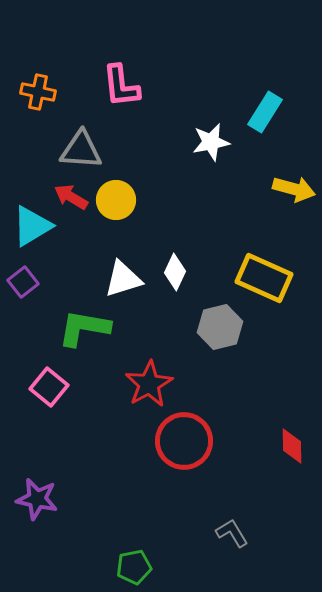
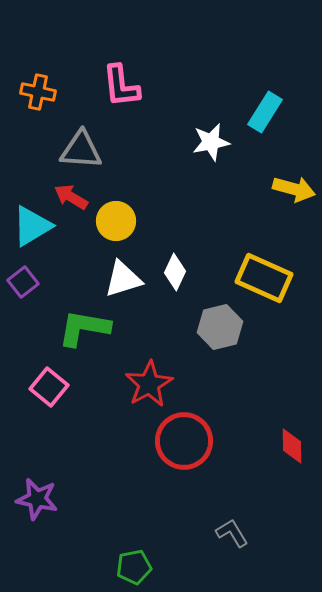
yellow circle: moved 21 px down
